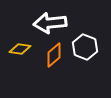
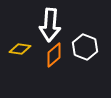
white arrow: moved 2 px down; rotated 80 degrees counterclockwise
